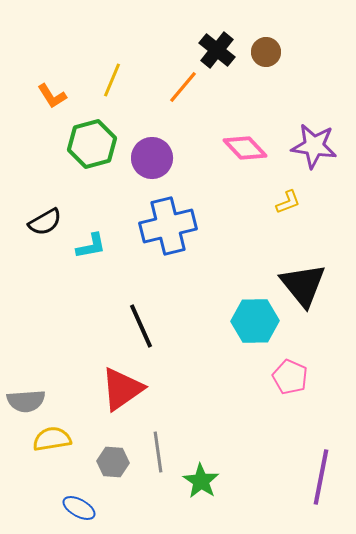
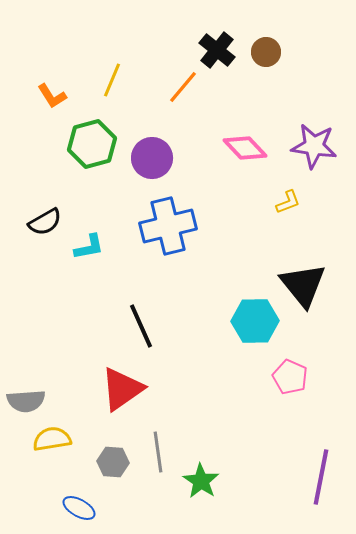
cyan L-shape: moved 2 px left, 1 px down
